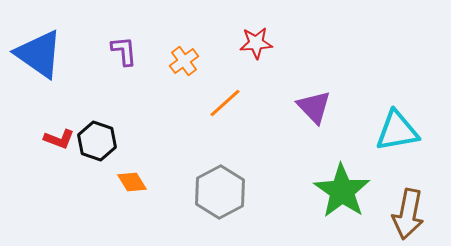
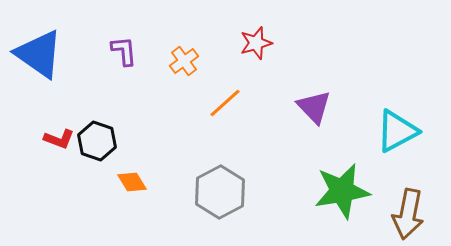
red star: rotated 12 degrees counterclockwise
cyan triangle: rotated 18 degrees counterclockwise
green star: rotated 28 degrees clockwise
